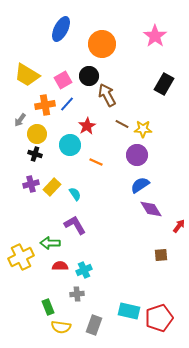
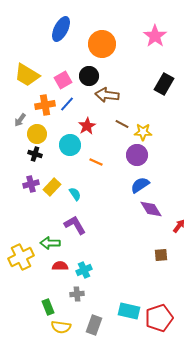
brown arrow: rotated 55 degrees counterclockwise
yellow star: moved 3 px down
